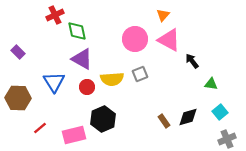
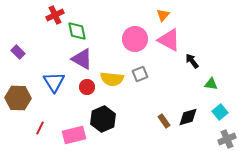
yellow semicircle: rotated 10 degrees clockwise
red line: rotated 24 degrees counterclockwise
